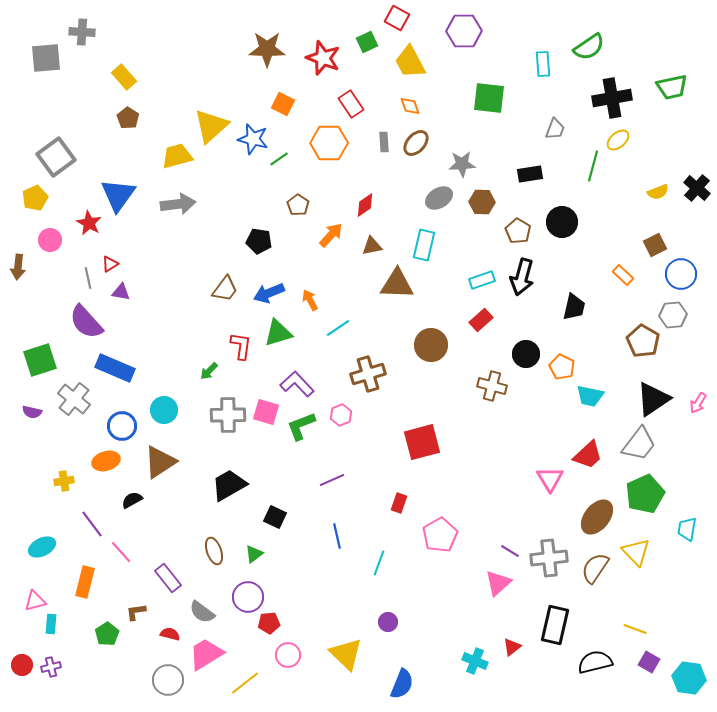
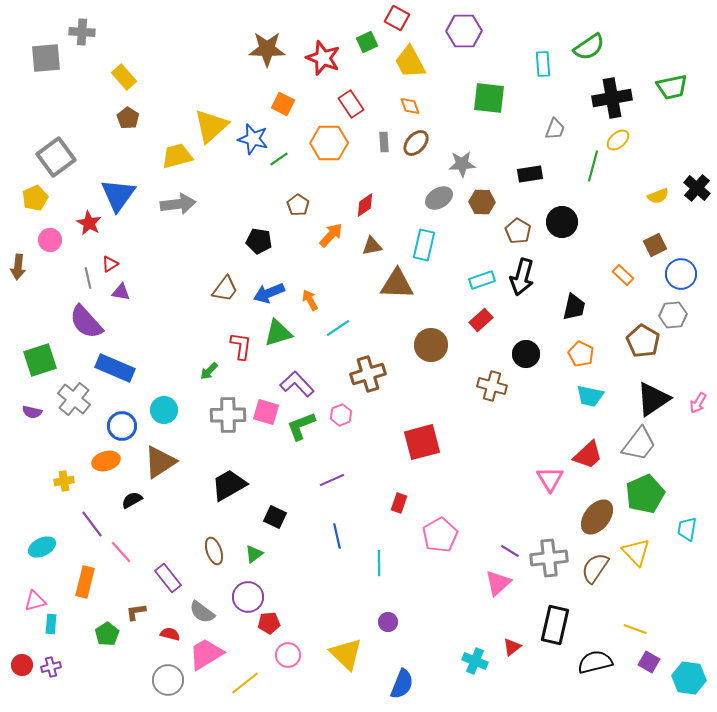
yellow semicircle at (658, 192): moved 4 px down
orange pentagon at (562, 367): moved 19 px right, 13 px up
cyan line at (379, 563): rotated 20 degrees counterclockwise
